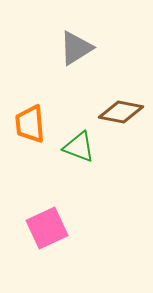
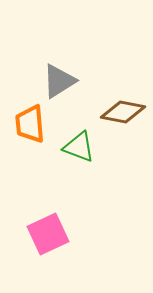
gray triangle: moved 17 px left, 33 px down
brown diamond: moved 2 px right
pink square: moved 1 px right, 6 px down
